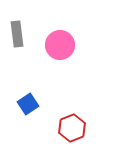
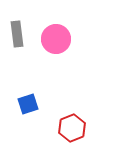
pink circle: moved 4 px left, 6 px up
blue square: rotated 15 degrees clockwise
